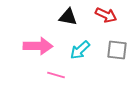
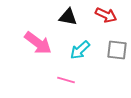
pink arrow: moved 3 px up; rotated 36 degrees clockwise
pink line: moved 10 px right, 5 px down
